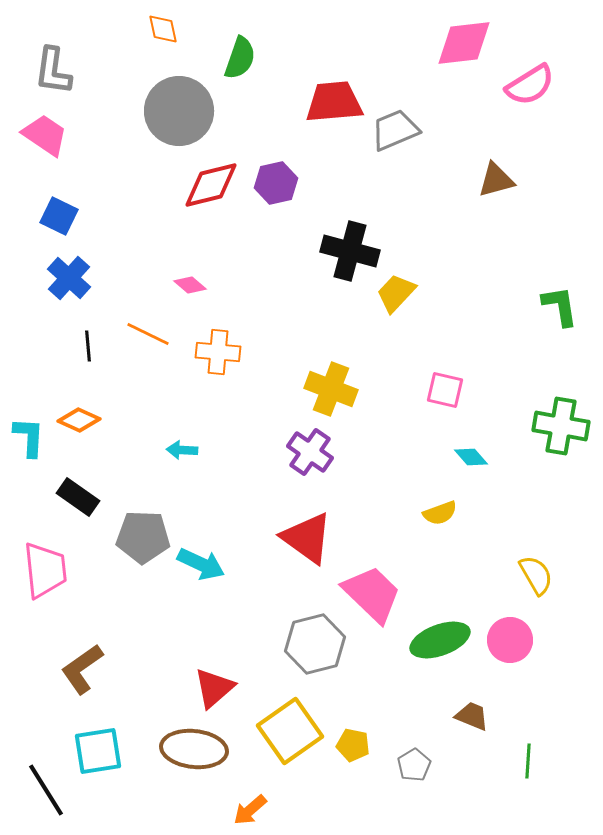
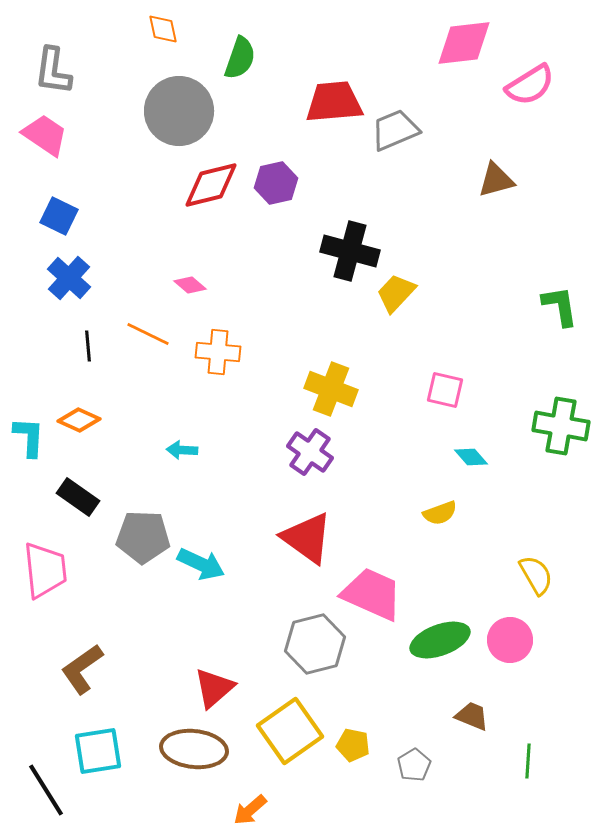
pink trapezoid at (372, 594): rotated 20 degrees counterclockwise
